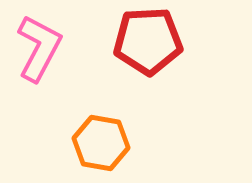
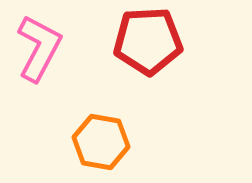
orange hexagon: moved 1 px up
